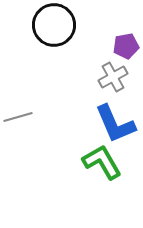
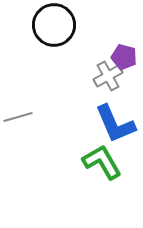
purple pentagon: moved 2 px left, 11 px down; rotated 25 degrees clockwise
gray cross: moved 5 px left, 1 px up
